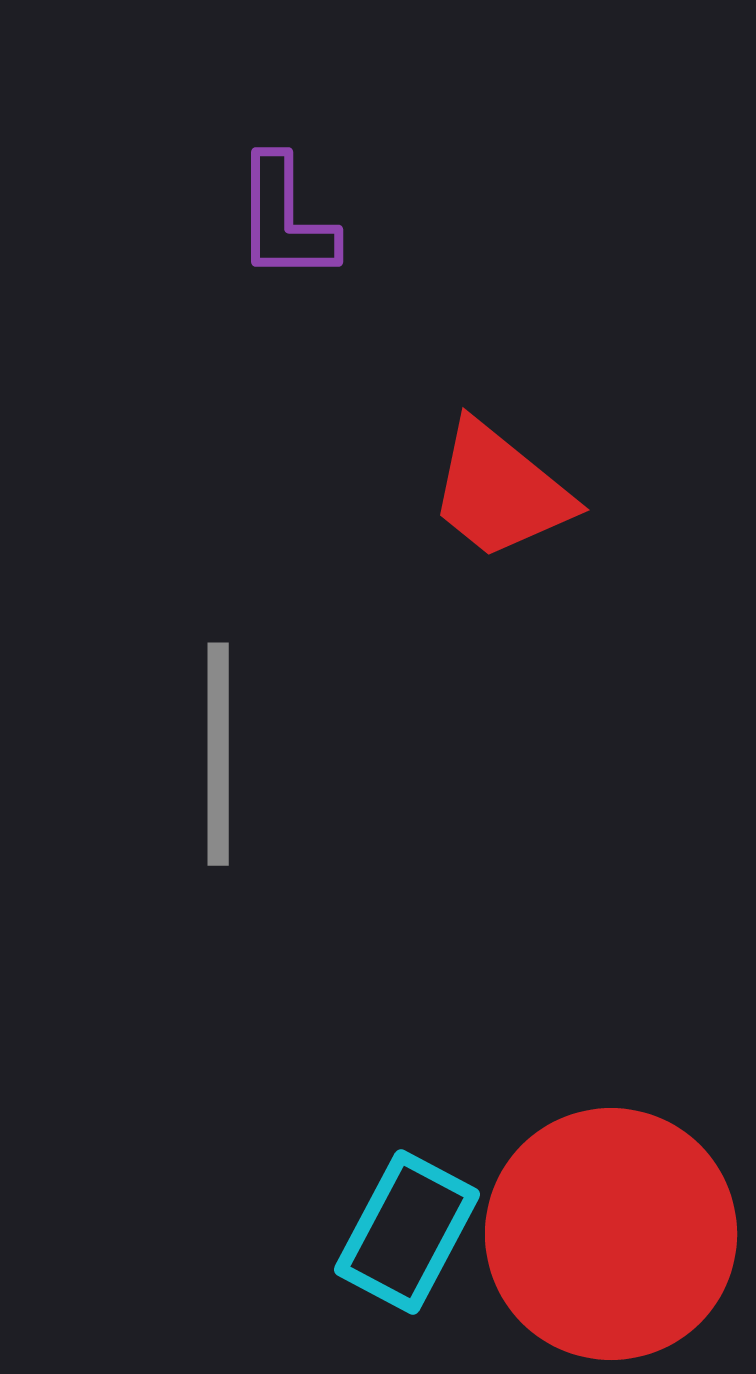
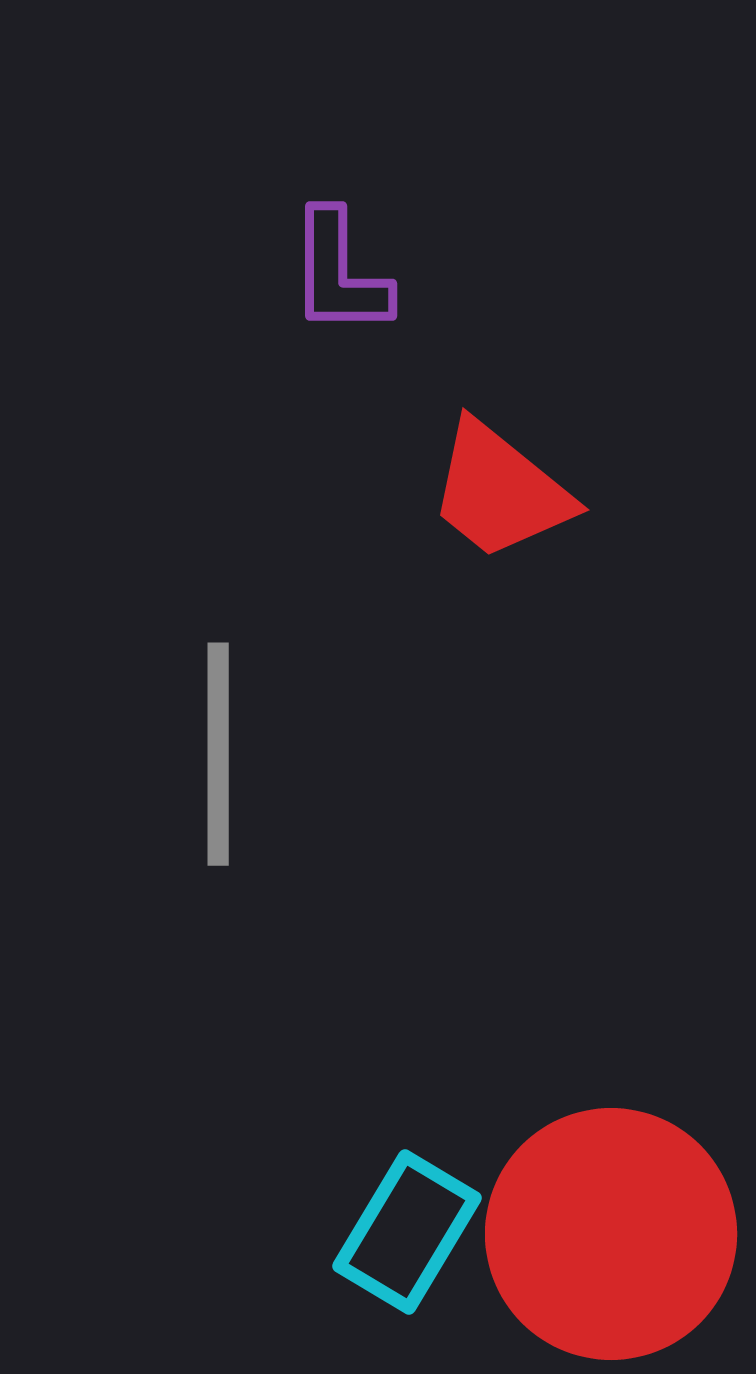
purple L-shape: moved 54 px right, 54 px down
cyan rectangle: rotated 3 degrees clockwise
